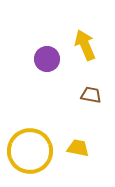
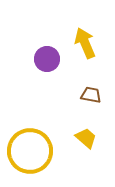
yellow arrow: moved 2 px up
yellow trapezoid: moved 8 px right, 10 px up; rotated 30 degrees clockwise
